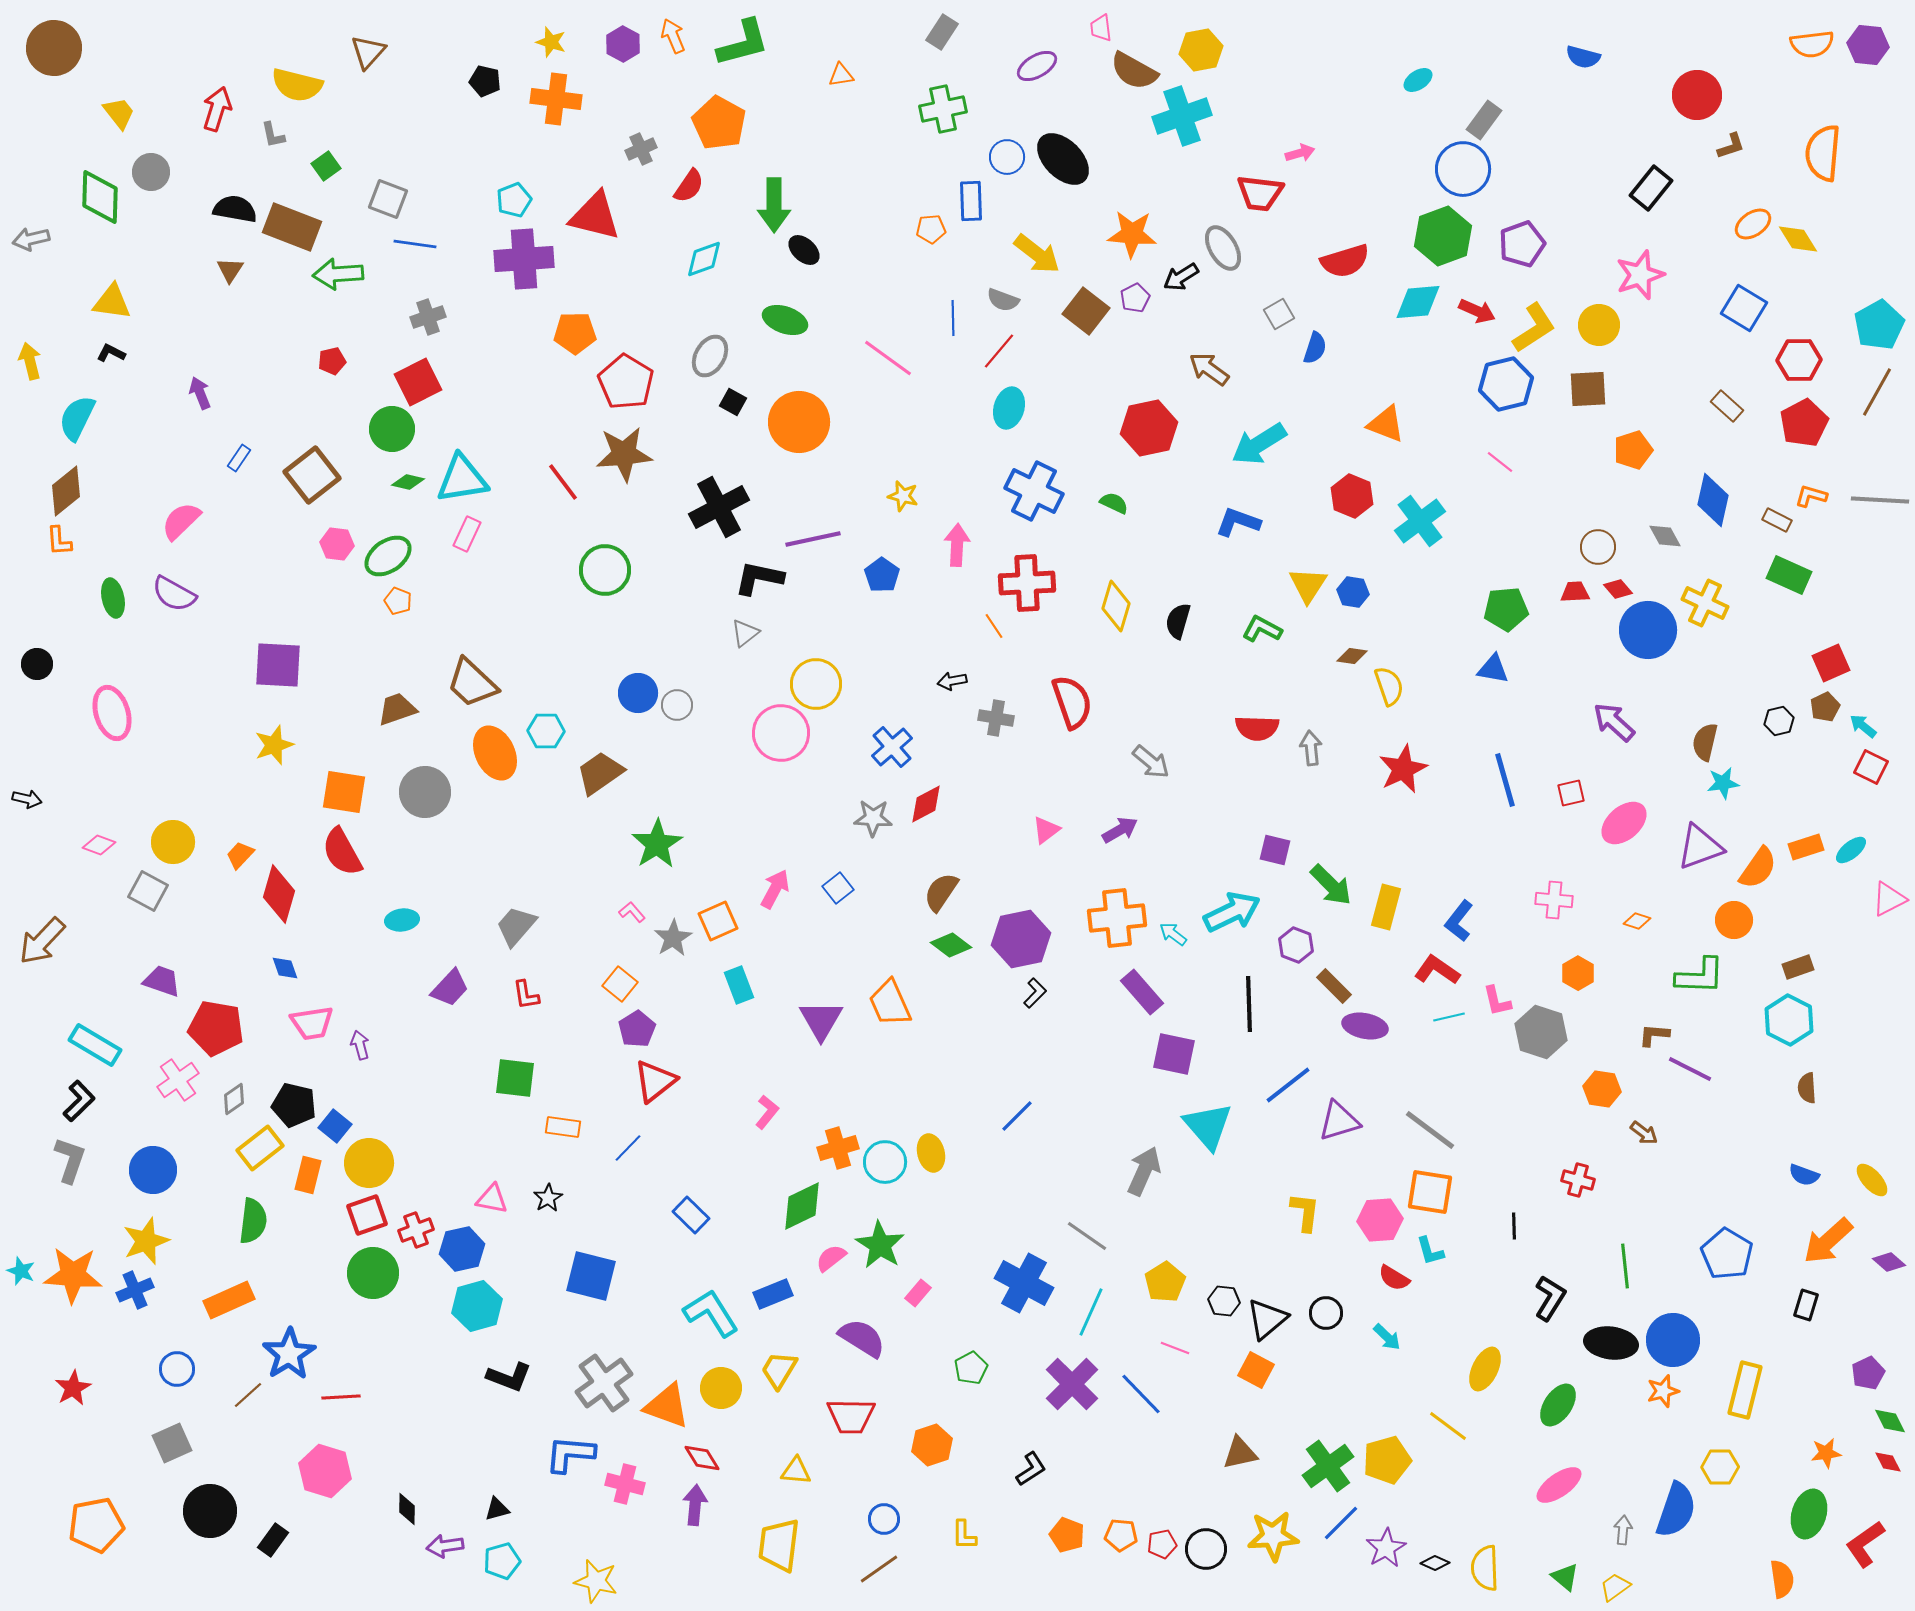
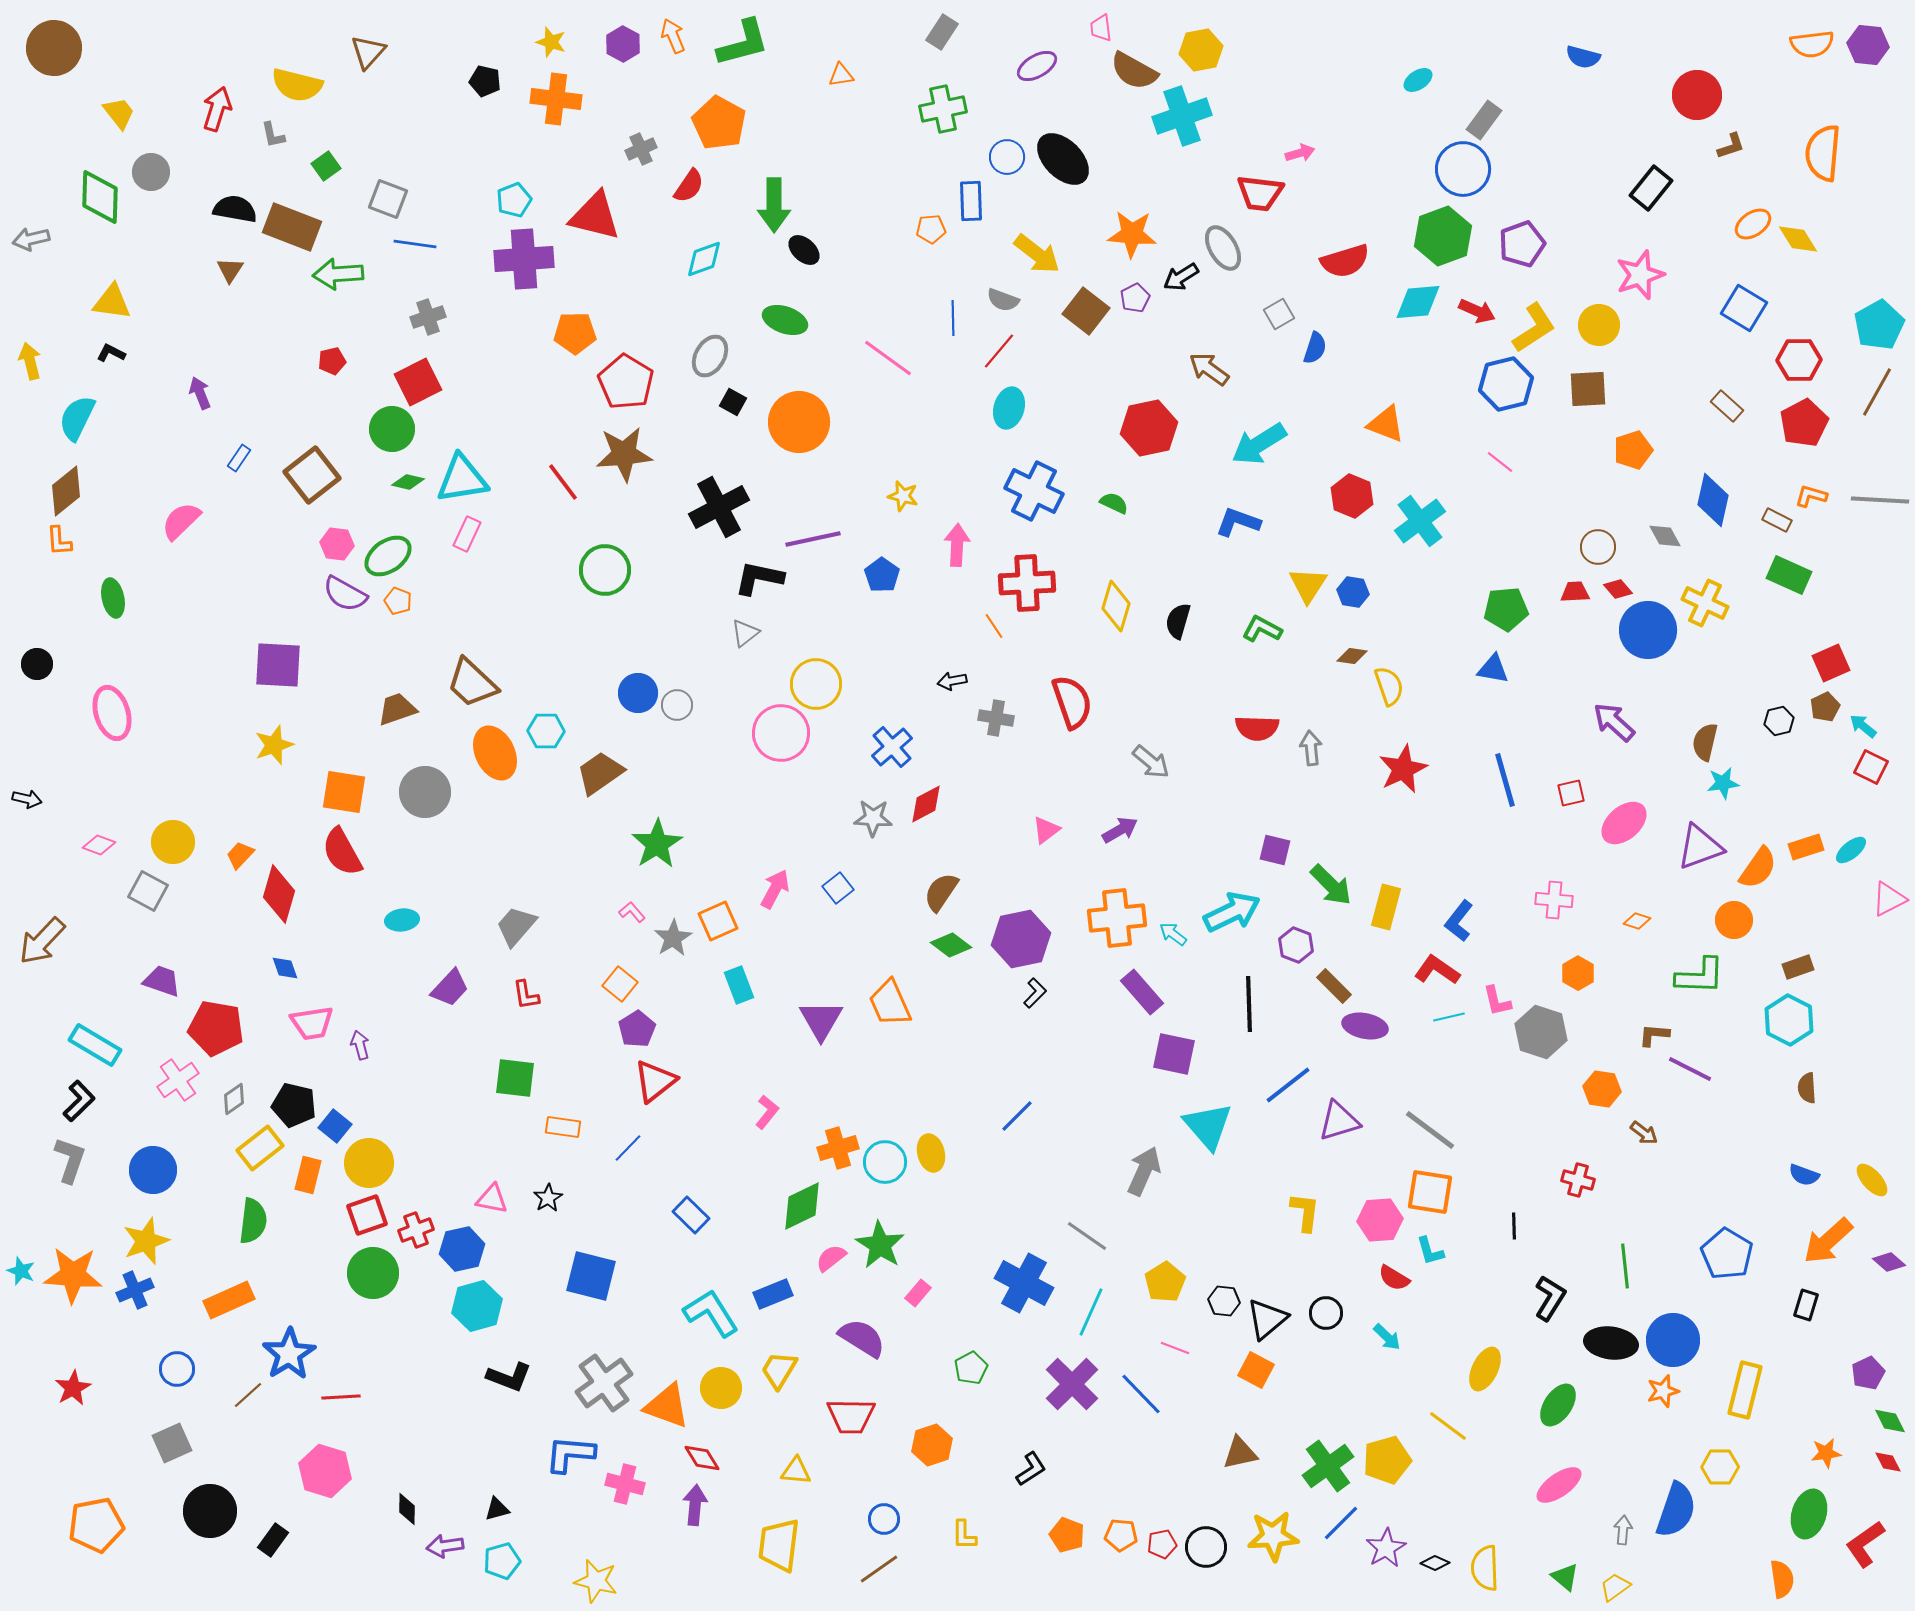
purple semicircle at (174, 594): moved 171 px right
black circle at (1206, 1549): moved 2 px up
